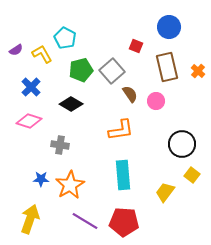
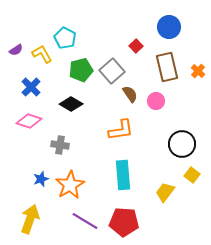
red square: rotated 24 degrees clockwise
blue star: rotated 21 degrees counterclockwise
